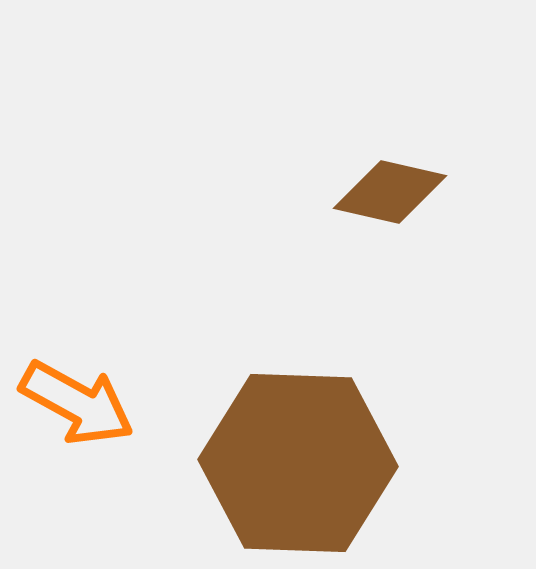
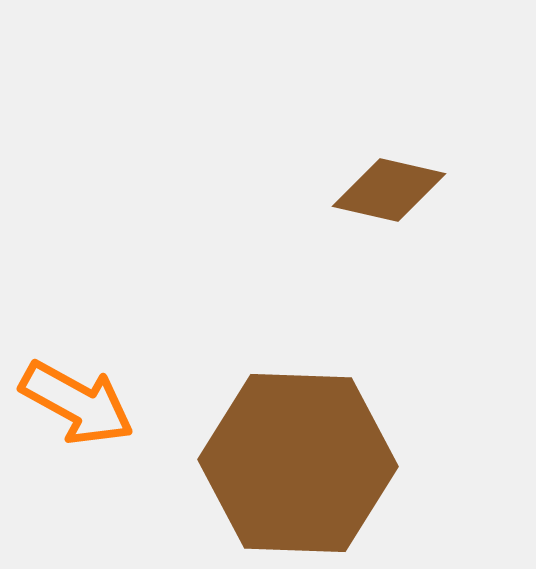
brown diamond: moved 1 px left, 2 px up
